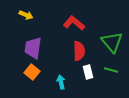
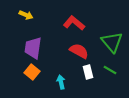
red semicircle: rotated 60 degrees counterclockwise
green line: moved 1 px left; rotated 16 degrees clockwise
